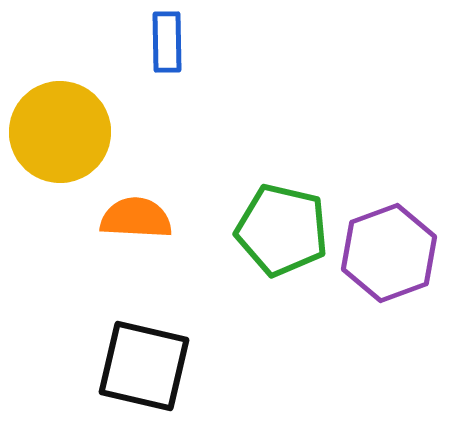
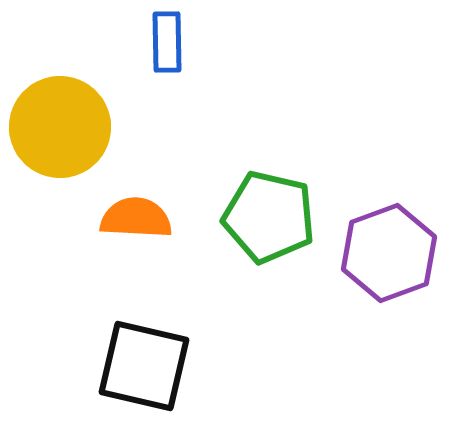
yellow circle: moved 5 px up
green pentagon: moved 13 px left, 13 px up
